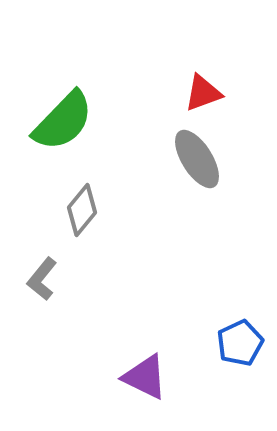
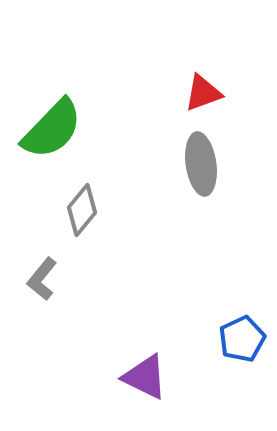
green semicircle: moved 11 px left, 8 px down
gray ellipse: moved 4 px right, 5 px down; rotated 24 degrees clockwise
blue pentagon: moved 2 px right, 4 px up
